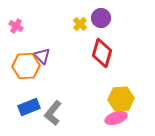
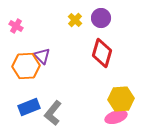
yellow cross: moved 5 px left, 4 px up
pink ellipse: moved 1 px up
